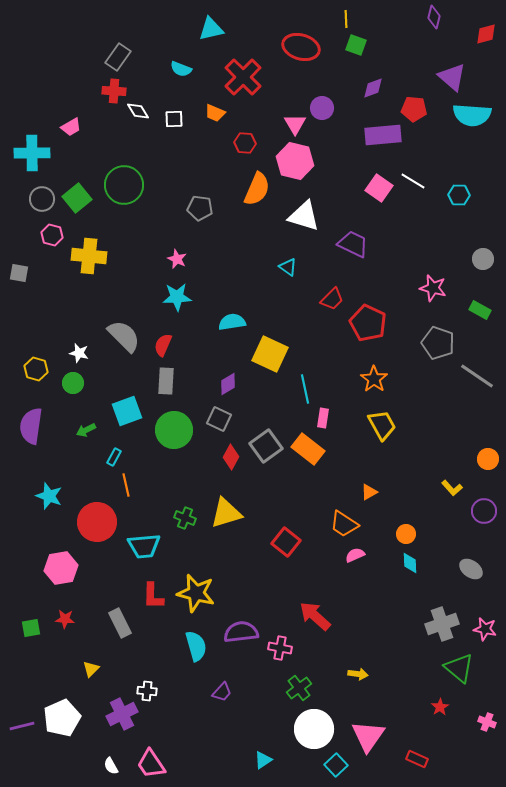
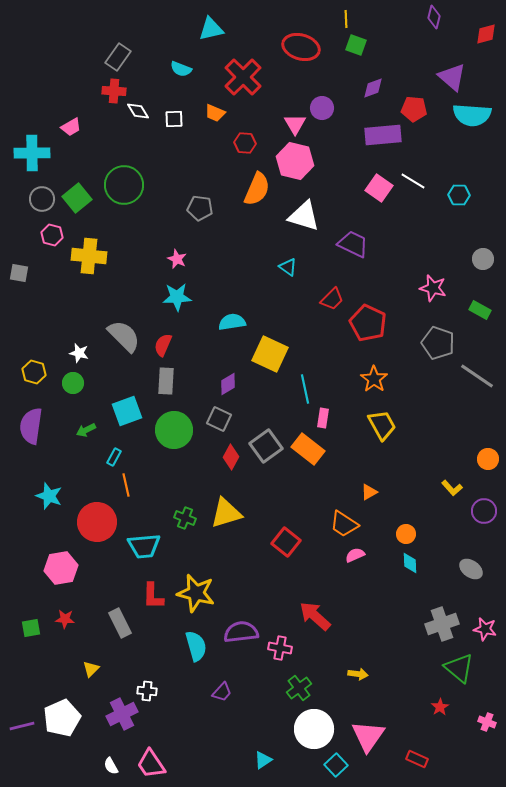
yellow hexagon at (36, 369): moved 2 px left, 3 px down
